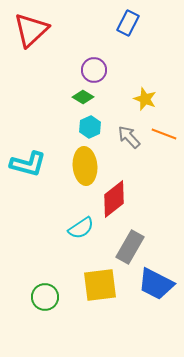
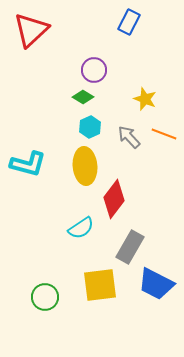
blue rectangle: moved 1 px right, 1 px up
red diamond: rotated 15 degrees counterclockwise
